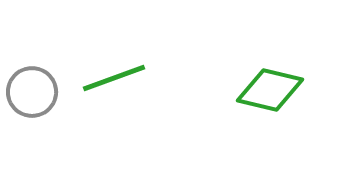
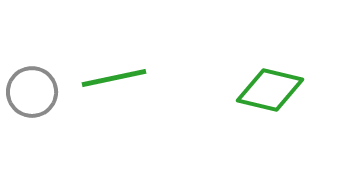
green line: rotated 8 degrees clockwise
